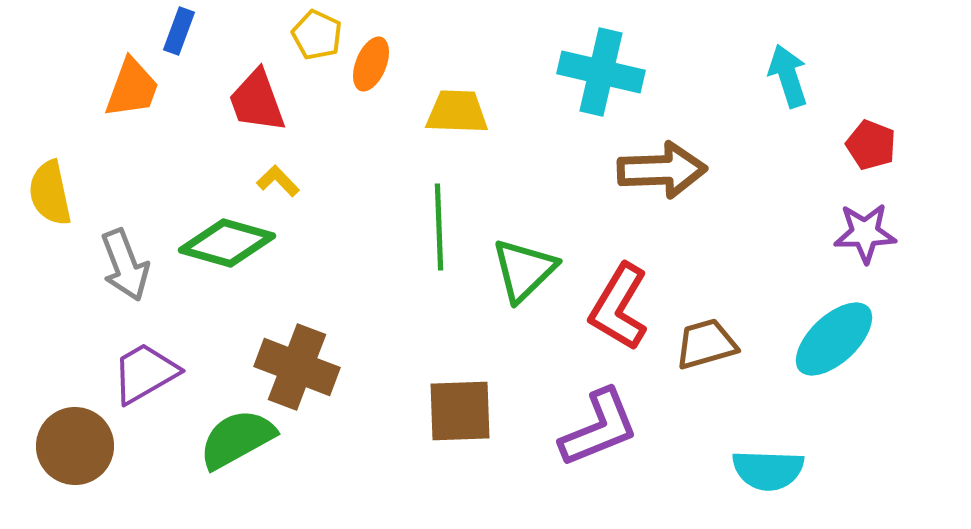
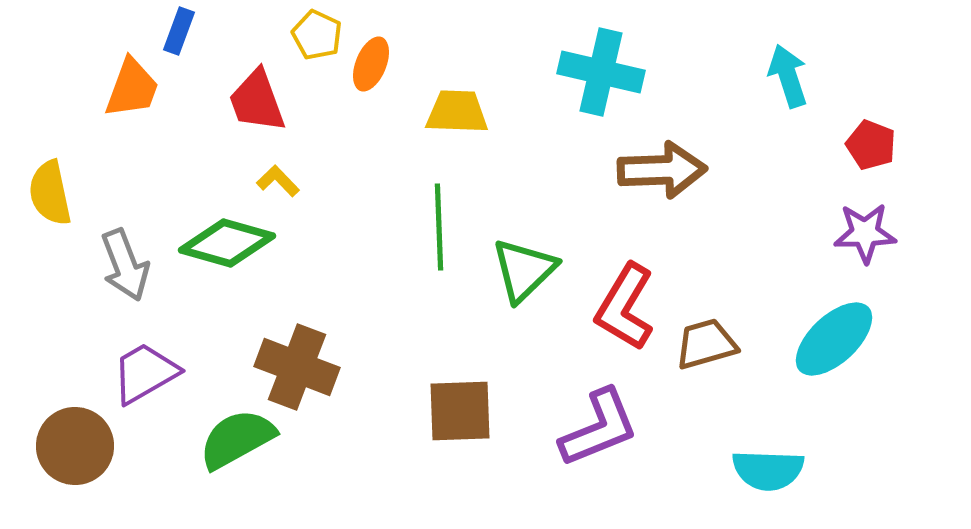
red L-shape: moved 6 px right
